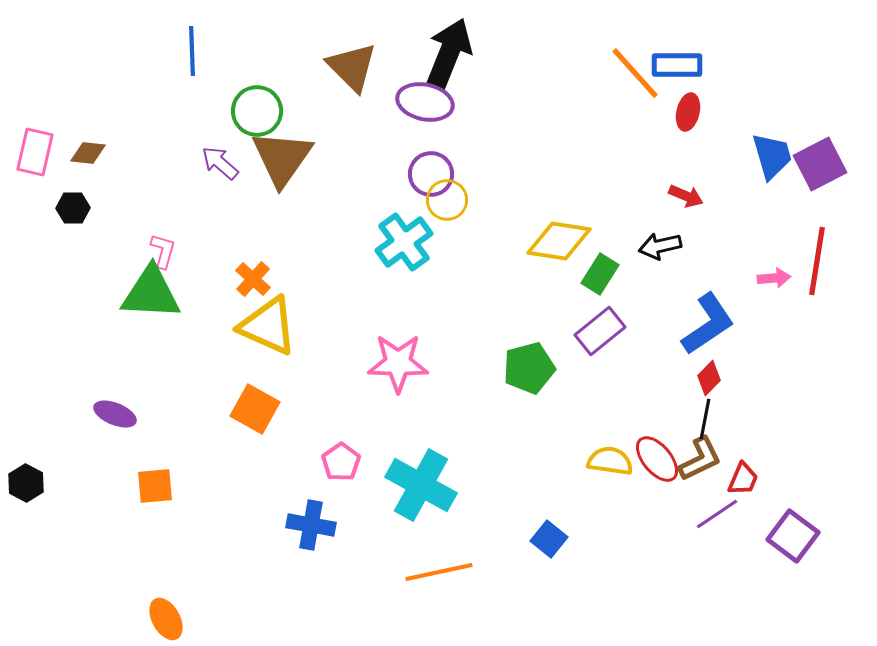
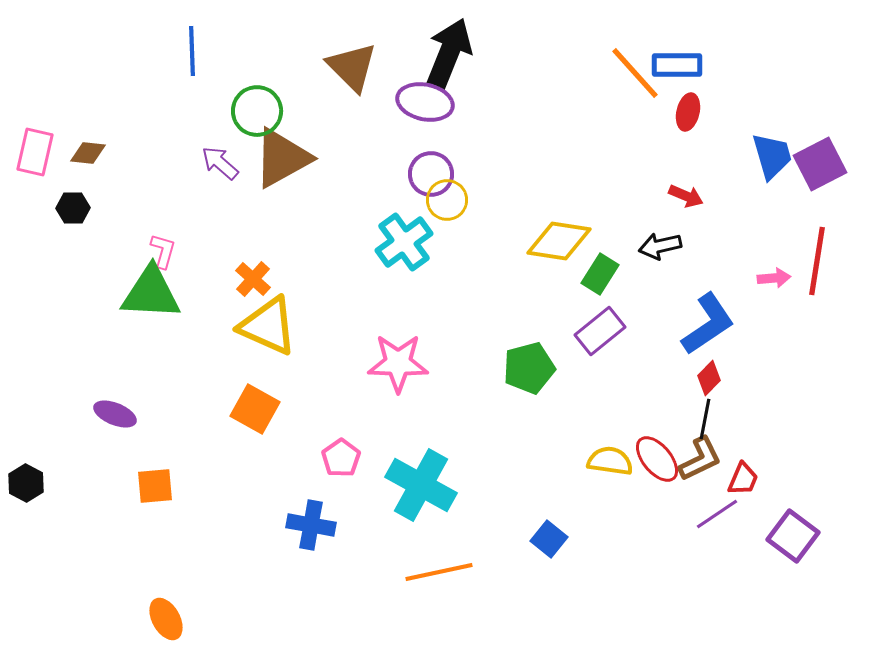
brown triangle at (282, 158): rotated 26 degrees clockwise
pink pentagon at (341, 462): moved 4 px up
